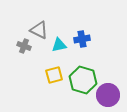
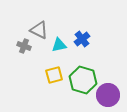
blue cross: rotated 28 degrees counterclockwise
